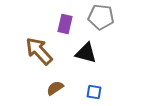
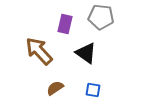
black triangle: rotated 20 degrees clockwise
blue square: moved 1 px left, 2 px up
